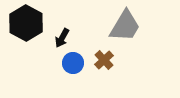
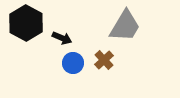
black arrow: rotated 96 degrees counterclockwise
